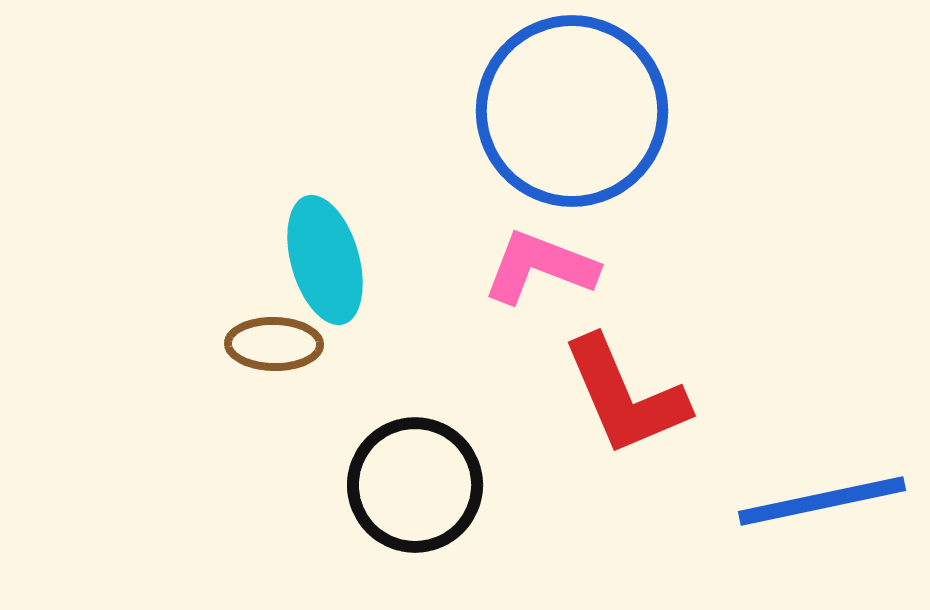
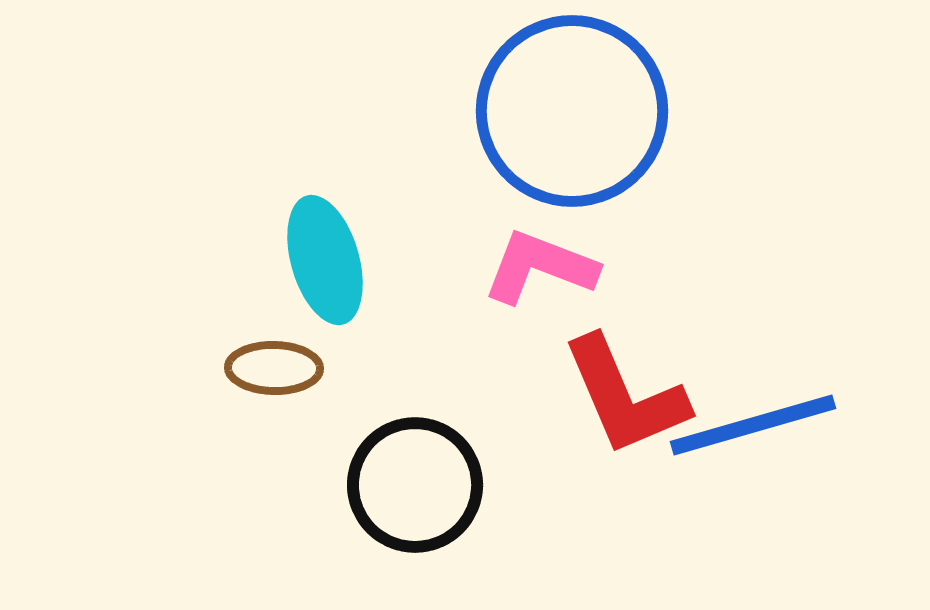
brown ellipse: moved 24 px down
blue line: moved 69 px left, 76 px up; rotated 4 degrees counterclockwise
